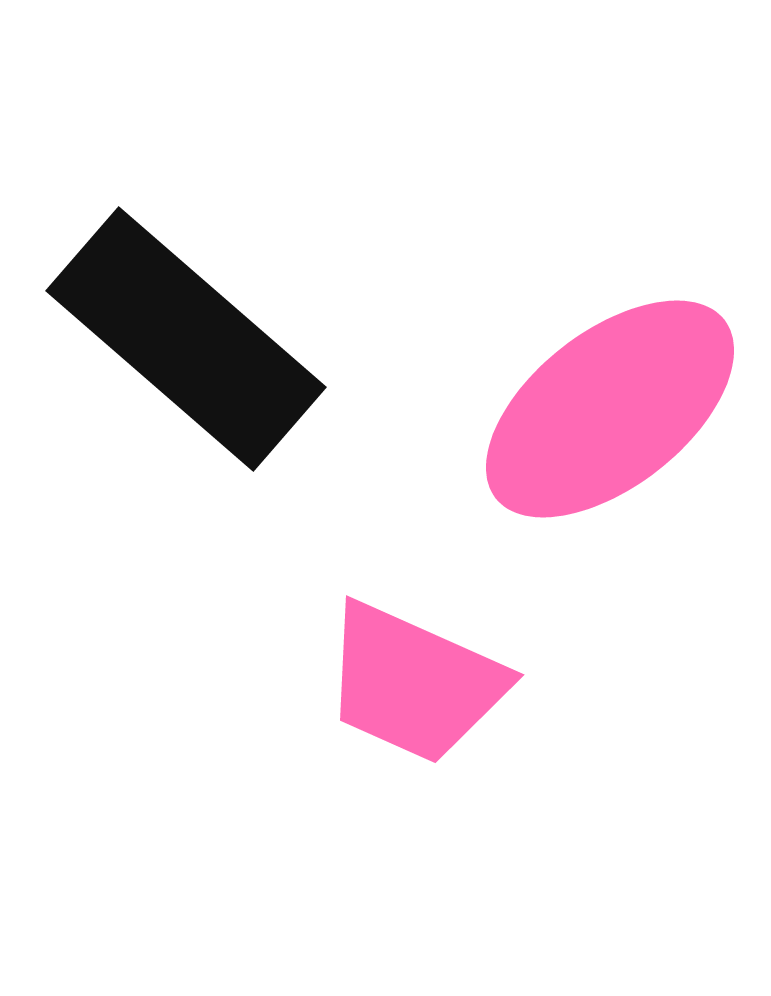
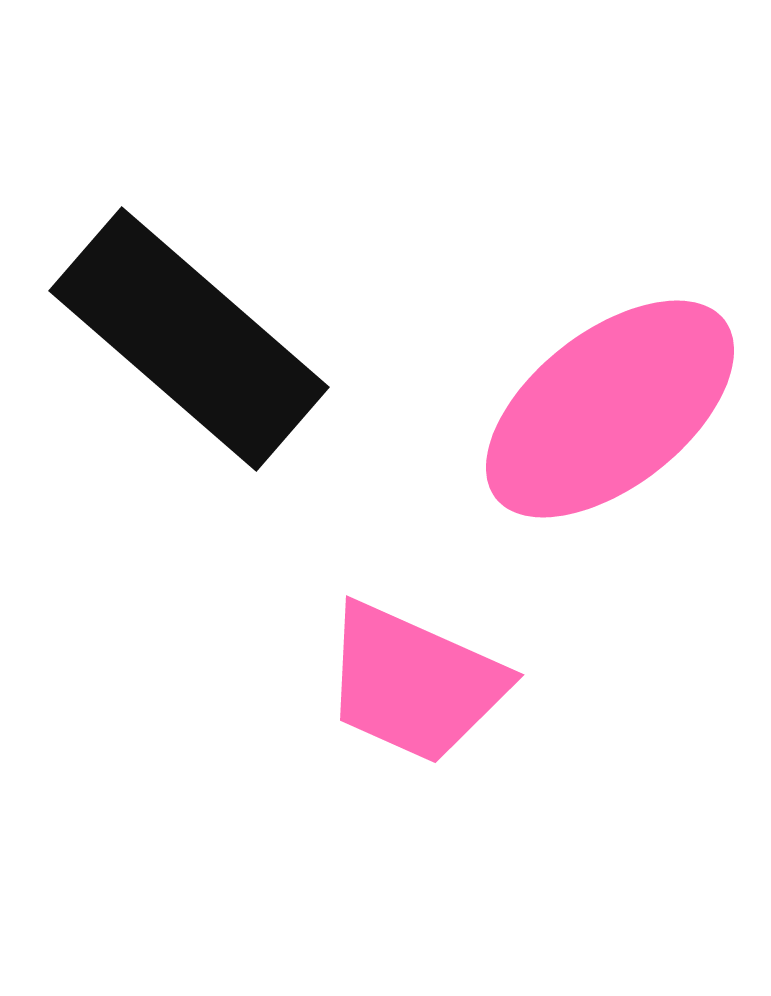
black rectangle: moved 3 px right
